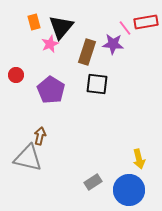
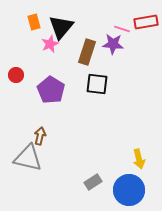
pink line: moved 3 px left, 1 px down; rotated 35 degrees counterclockwise
